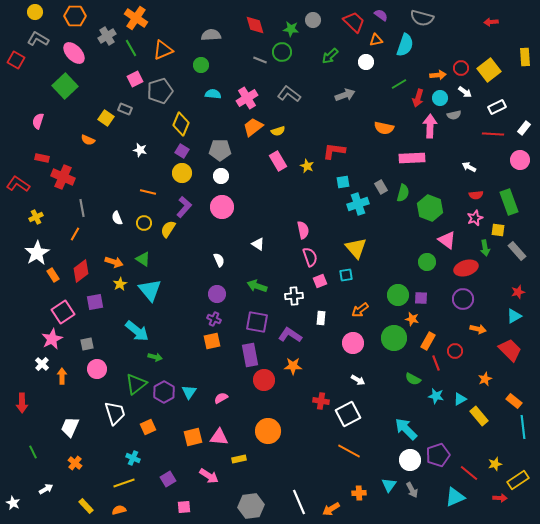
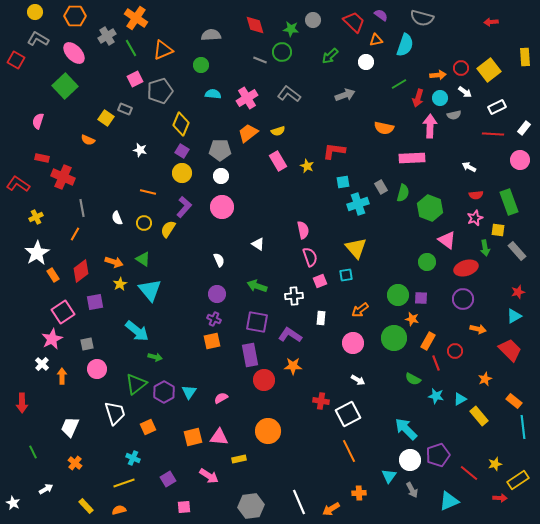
orange trapezoid at (253, 127): moved 5 px left, 6 px down
orange line at (349, 451): rotated 35 degrees clockwise
cyan triangle at (389, 485): moved 9 px up
cyan triangle at (455, 497): moved 6 px left, 4 px down
